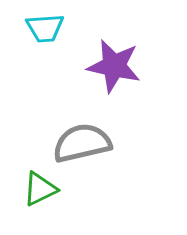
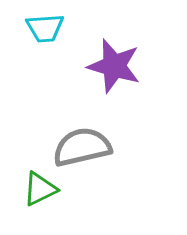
purple star: rotated 4 degrees clockwise
gray semicircle: moved 4 px down
